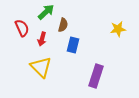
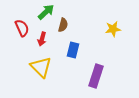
yellow star: moved 5 px left
blue rectangle: moved 5 px down
